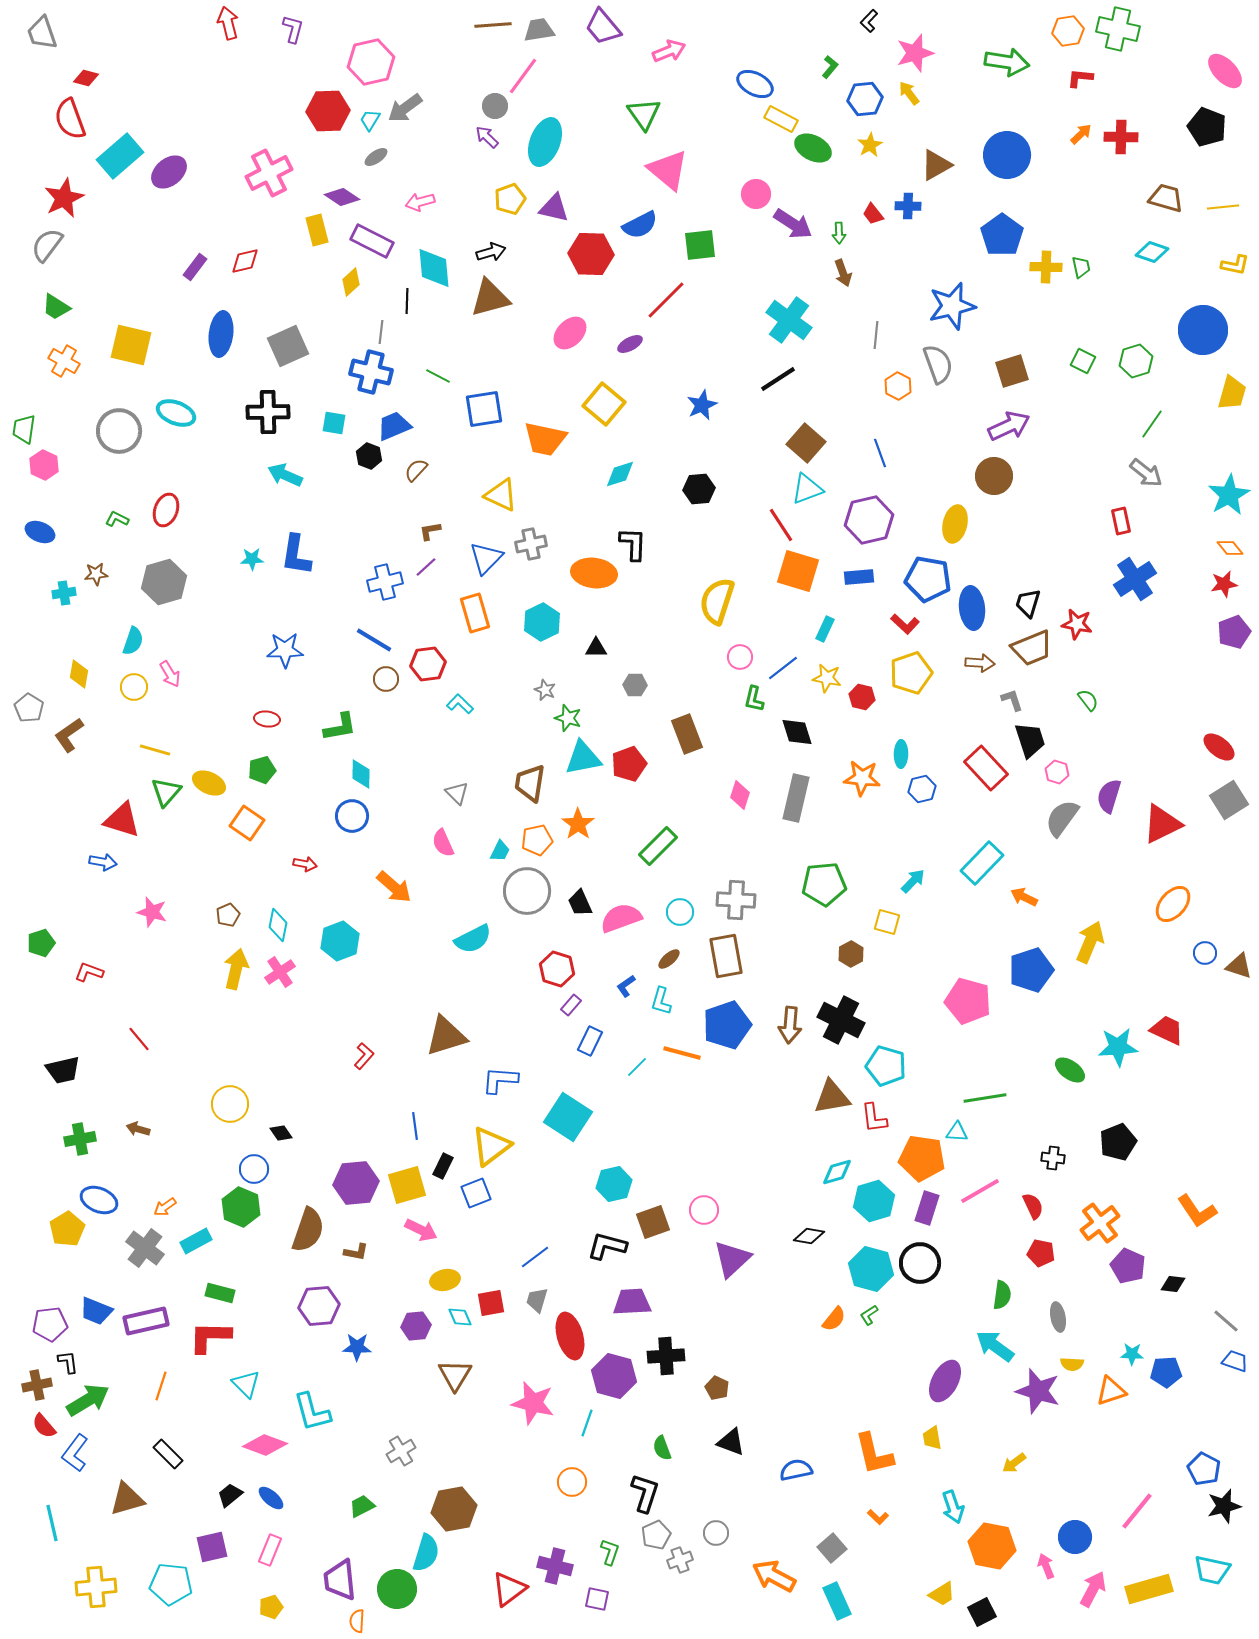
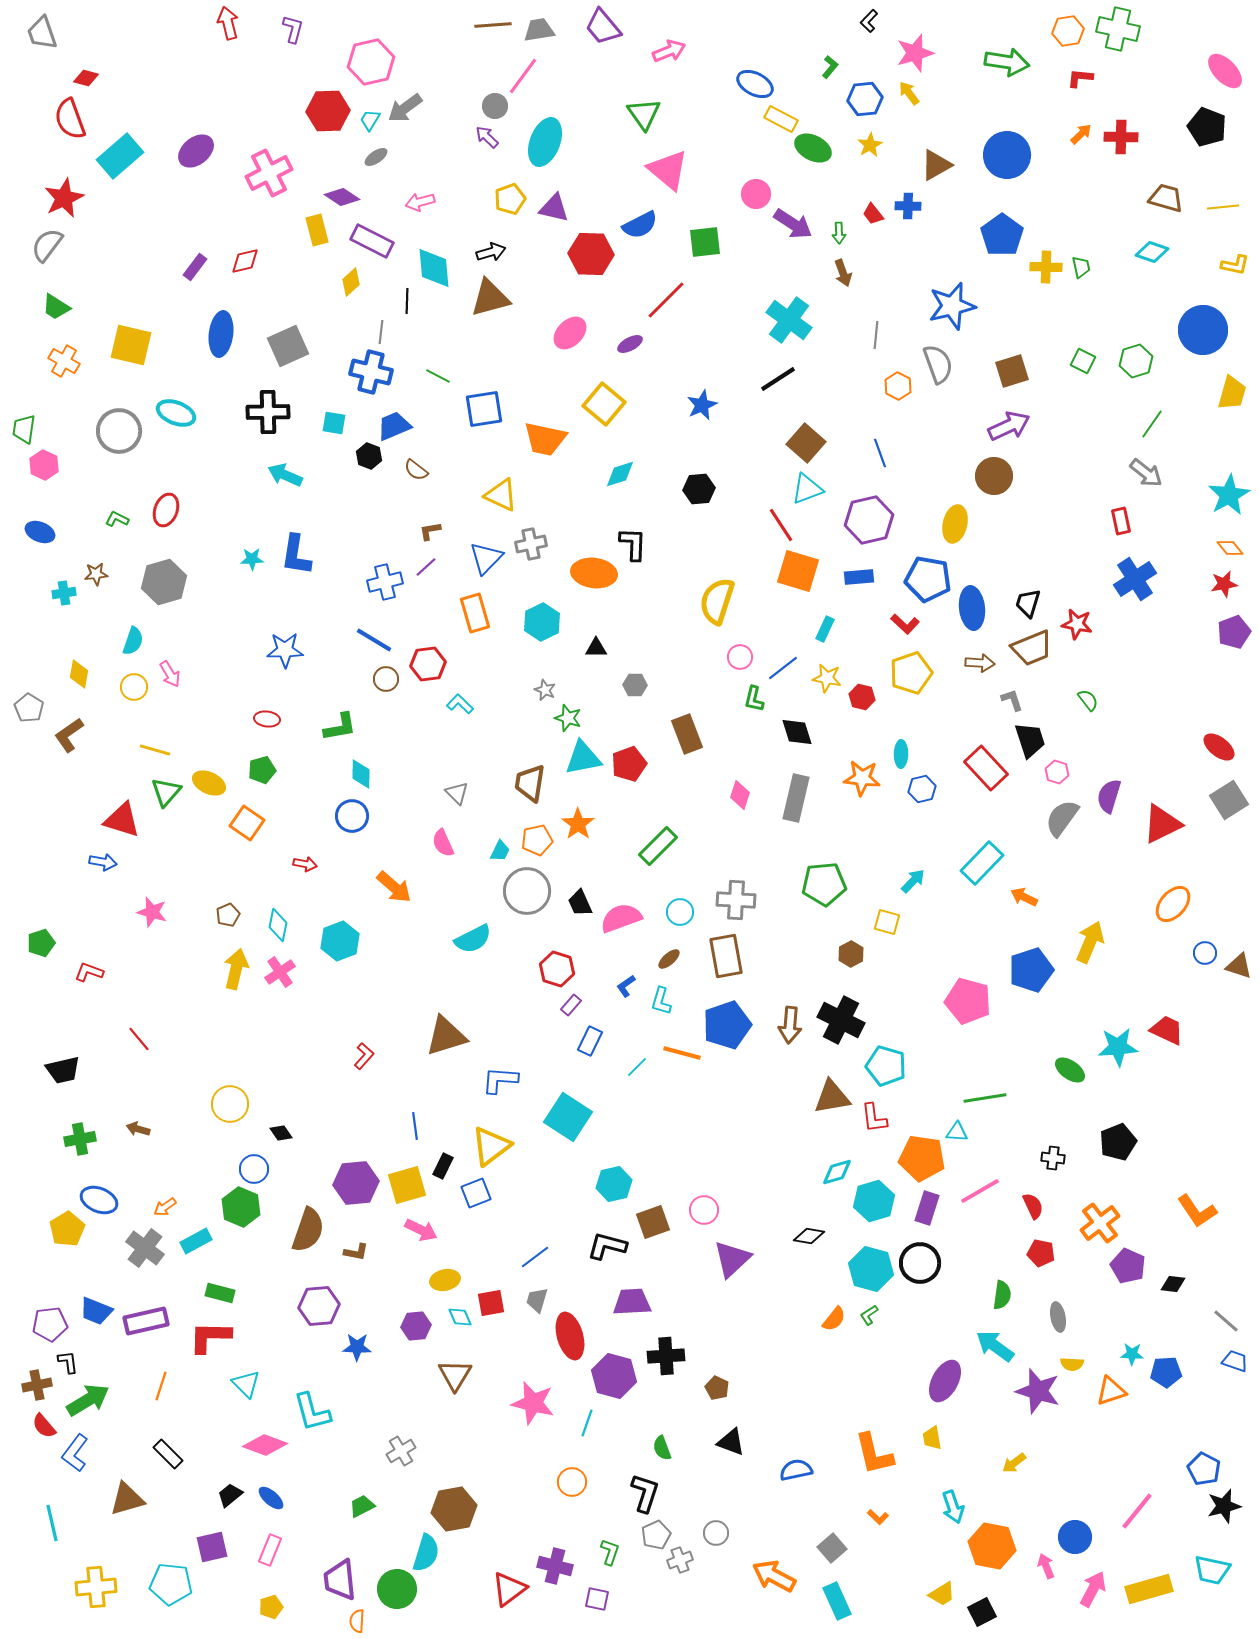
purple ellipse at (169, 172): moved 27 px right, 21 px up
green square at (700, 245): moved 5 px right, 3 px up
brown semicircle at (416, 470): rotated 95 degrees counterclockwise
